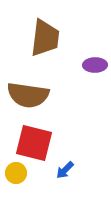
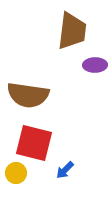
brown trapezoid: moved 27 px right, 7 px up
